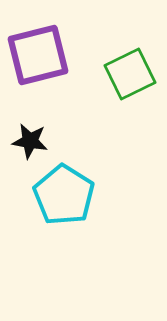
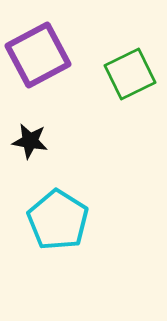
purple square: rotated 14 degrees counterclockwise
cyan pentagon: moved 6 px left, 25 px down
